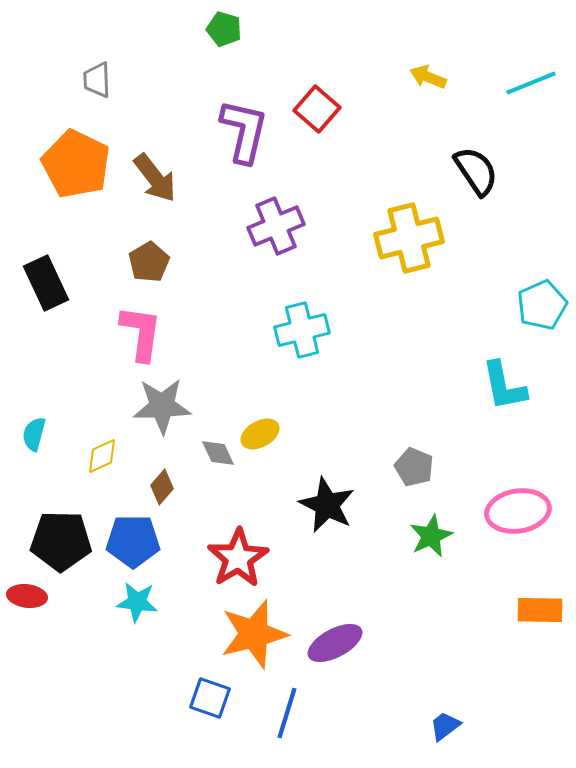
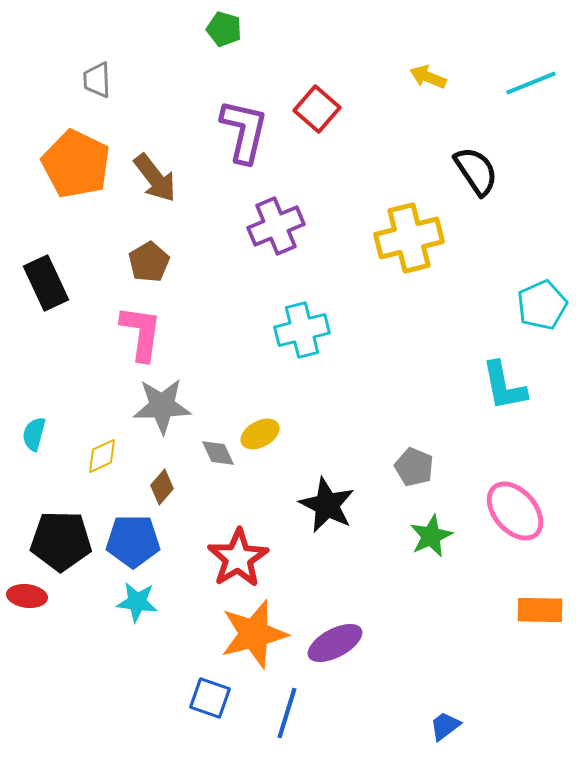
pink ellipse: moved 3 px left; rotated 58 degrees clockwise
